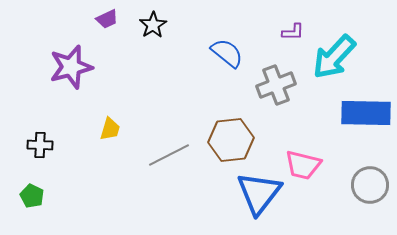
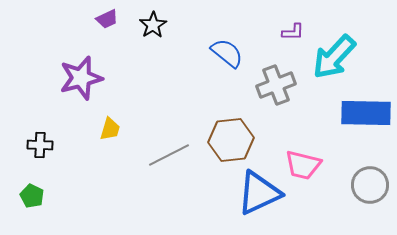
purple star: moved 10 px right, 11 px down
blue triangle: rotated 27 degrees clockwise
